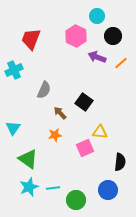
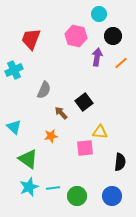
cyan circle: moved 2 px right, 2 px up
pink hexagon: rotated 15 degrees counterclockwise
purple arrow: rotated 78 degrees clockwise
black square: rotated 18 degrees clockwise
brown arrow: moved 1 px right
cyan triangle: moved 1 px right, 1 px up; rotated 21 degrees counterclockwise
orange star: moved 4 px left, 1 px down
pink square: rotated 18 degrees clockwise
blue circle: moved 4 px right, 6 px down
green circle: moved 1 px right, 4 px up
